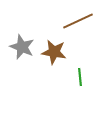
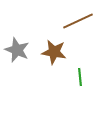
gray star: moved 5 px left, 3 px down
